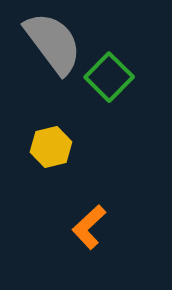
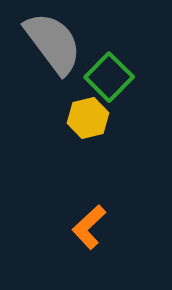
yellow hexagon: moved 37 px right, 29 px up
